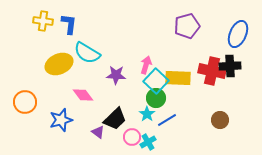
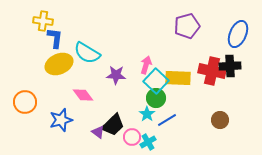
blue L-shape: moved 14 px left, 14 px down
black trapezoid: moved 2 px left, 6 px down
